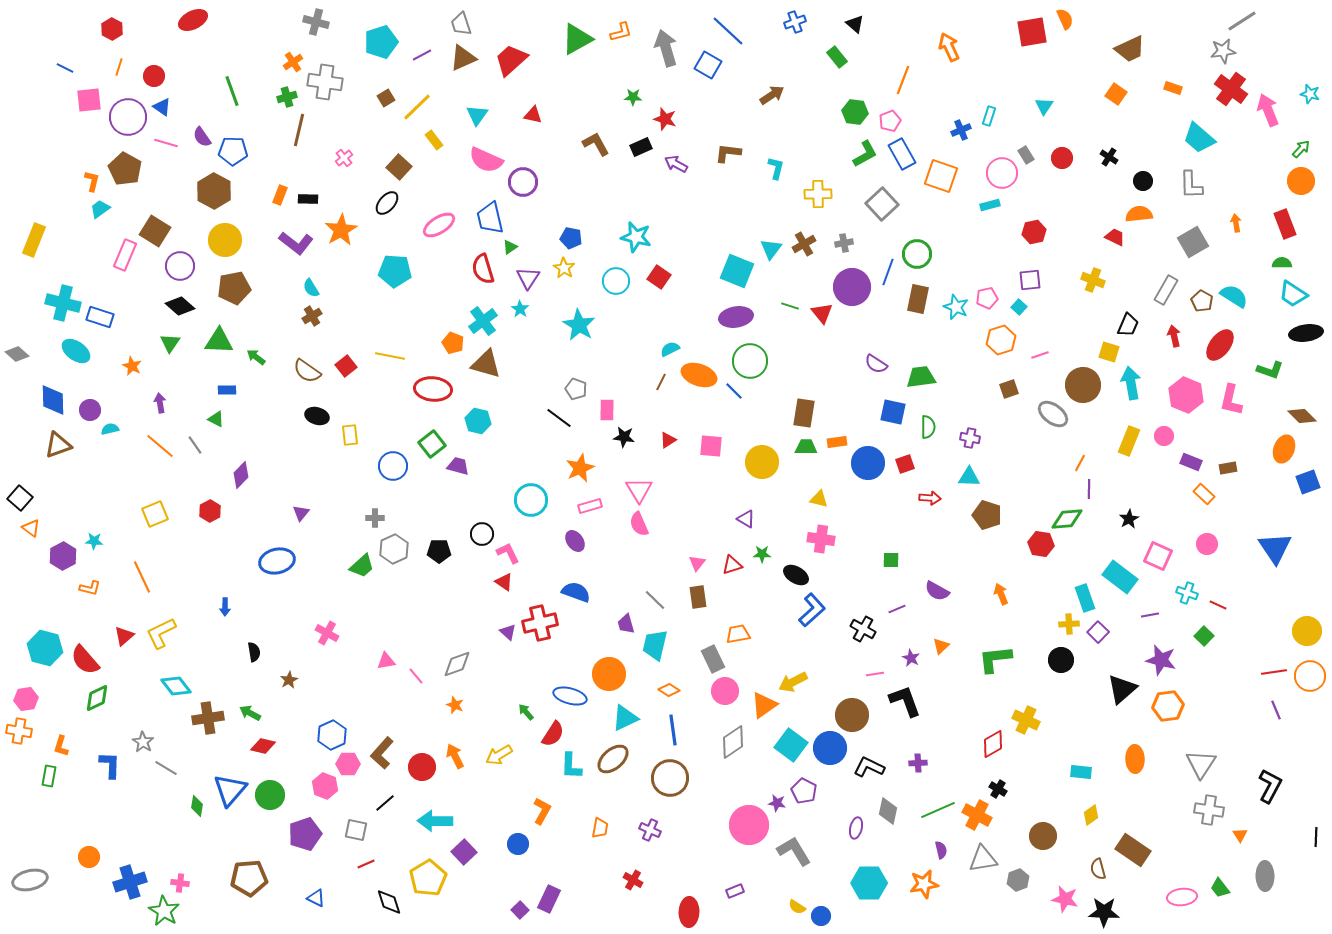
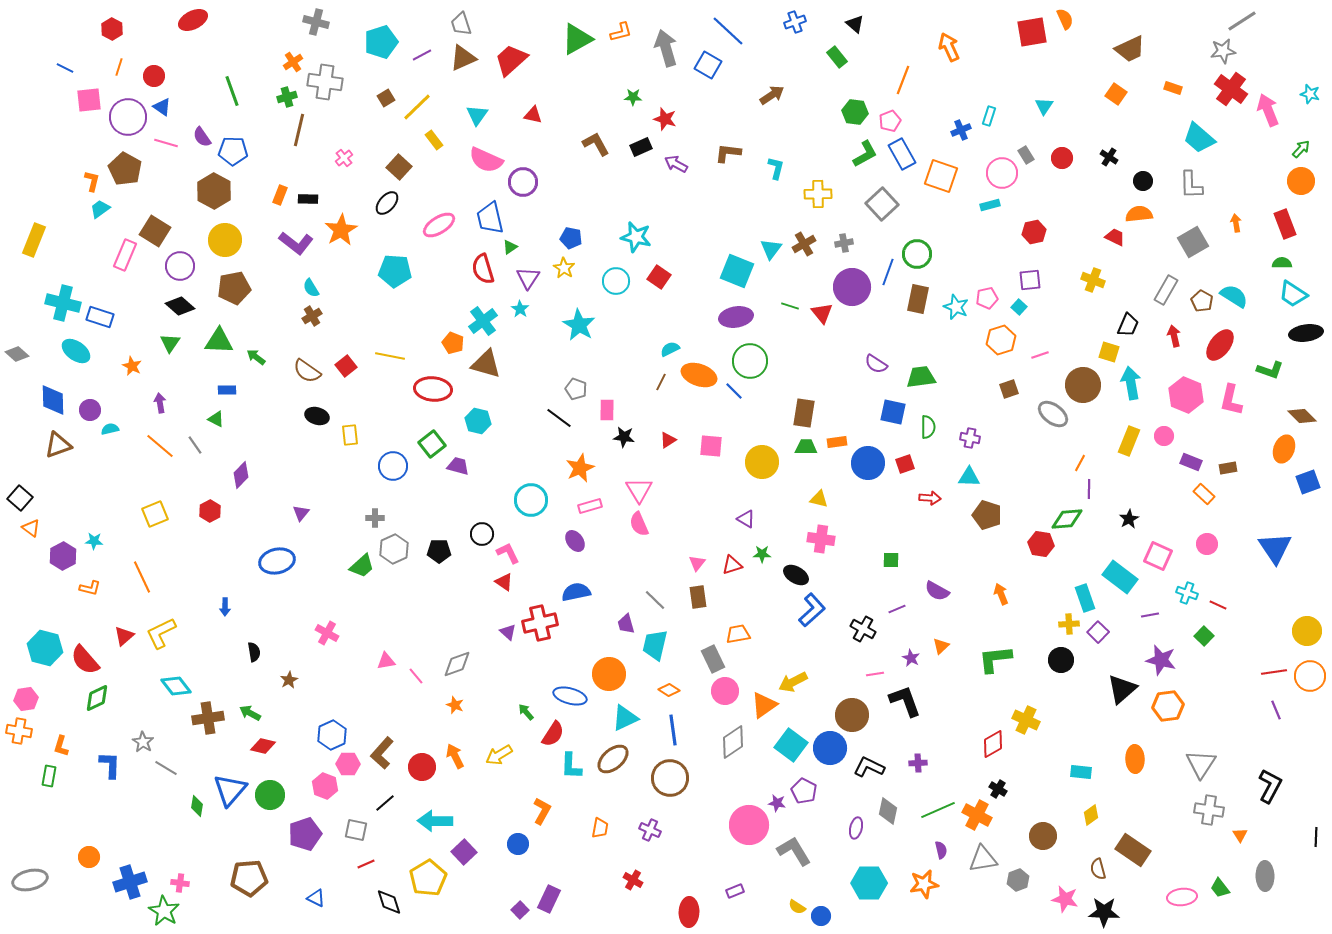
blue semicircle at (576, 592): rotated 32 degrees counterclockwise
